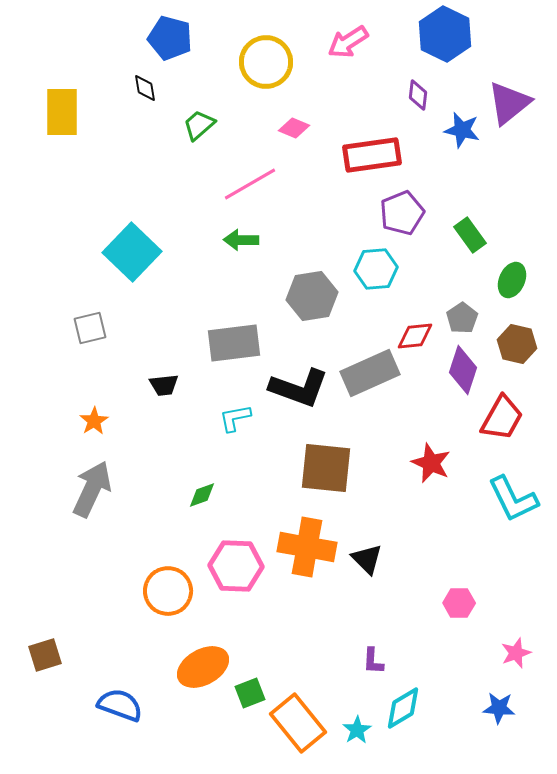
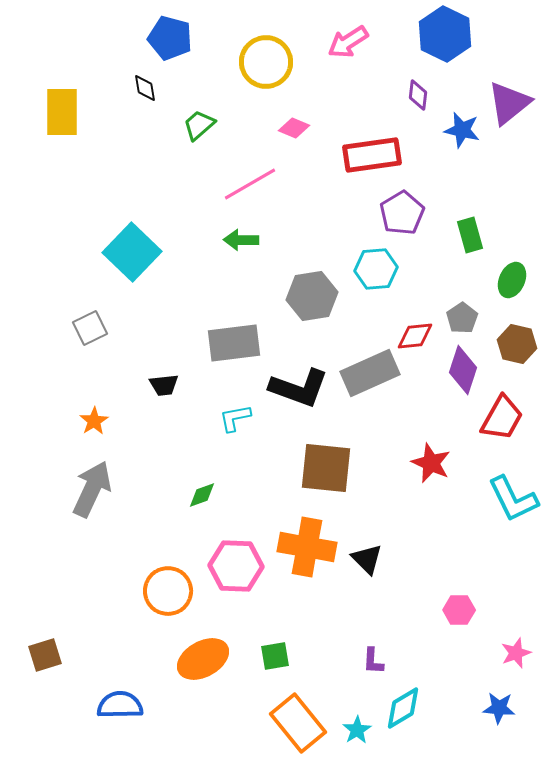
purple pentagon at (402, 213): rotated 9 degrees counterclockwise
green rectangle at (470, 235): rotated 20 degrees clockwise
gray square at (90, 328): rotated 12 degrees counterclockwise
pink hexagon at (459, 603): moved 7 px down
orange ellipse at (203, 667): moved 8 px up
green square at (250, 693): moved 25 px right, 37 px up; rotated 12 degrees clockwise
blue semicircle at (120, 705): rotated 21 degrees counterclockwise
